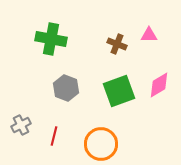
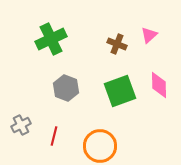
pink triangle: rotated 42 degrees counterclockwise
green cross: rotated 36 degrees counterclockwise
pink diamond: rotated 60 degrees counterclockwise
green square: moved 1 px right
orange circle: moved 1 px left, 2 px down
